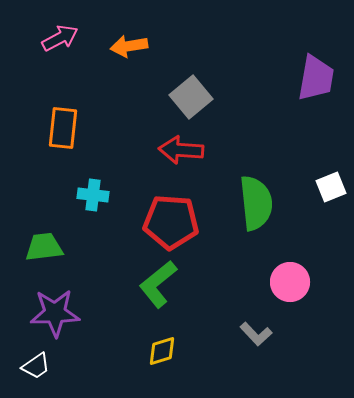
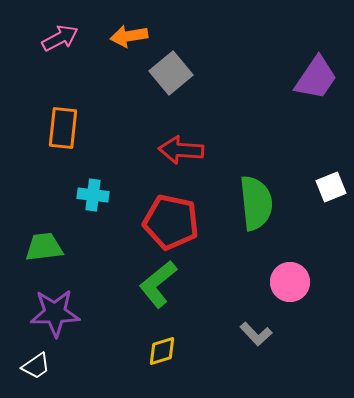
orange arrow: moved 10 px up
purple trapezoid: rotated 24 degrees clockwise
gray square: moved 20 px left, 24 px up
red pentagon: rotated 8 degrees clockwise
